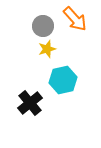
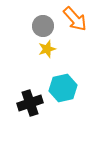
cyan hexagon: moved 8 px down
black cross: rotated 20 degrees clockwise
